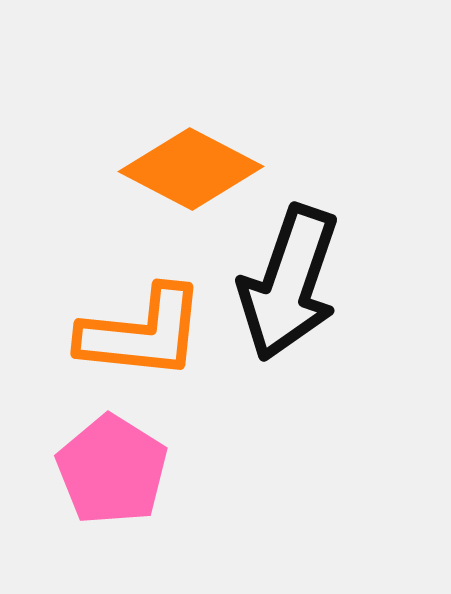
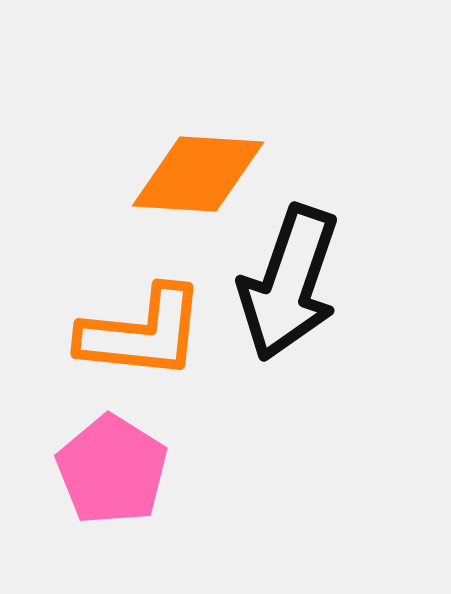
orange diamond: moved 7 px right, 5 px down; rotated 24 degrees counterclockwise
